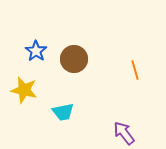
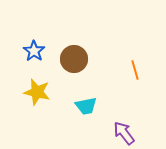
blue star: moved 2 px left
yellow star: moved 13 px right, 2 px down
cyan trapezoid: moved 23 px right, 6 px up
